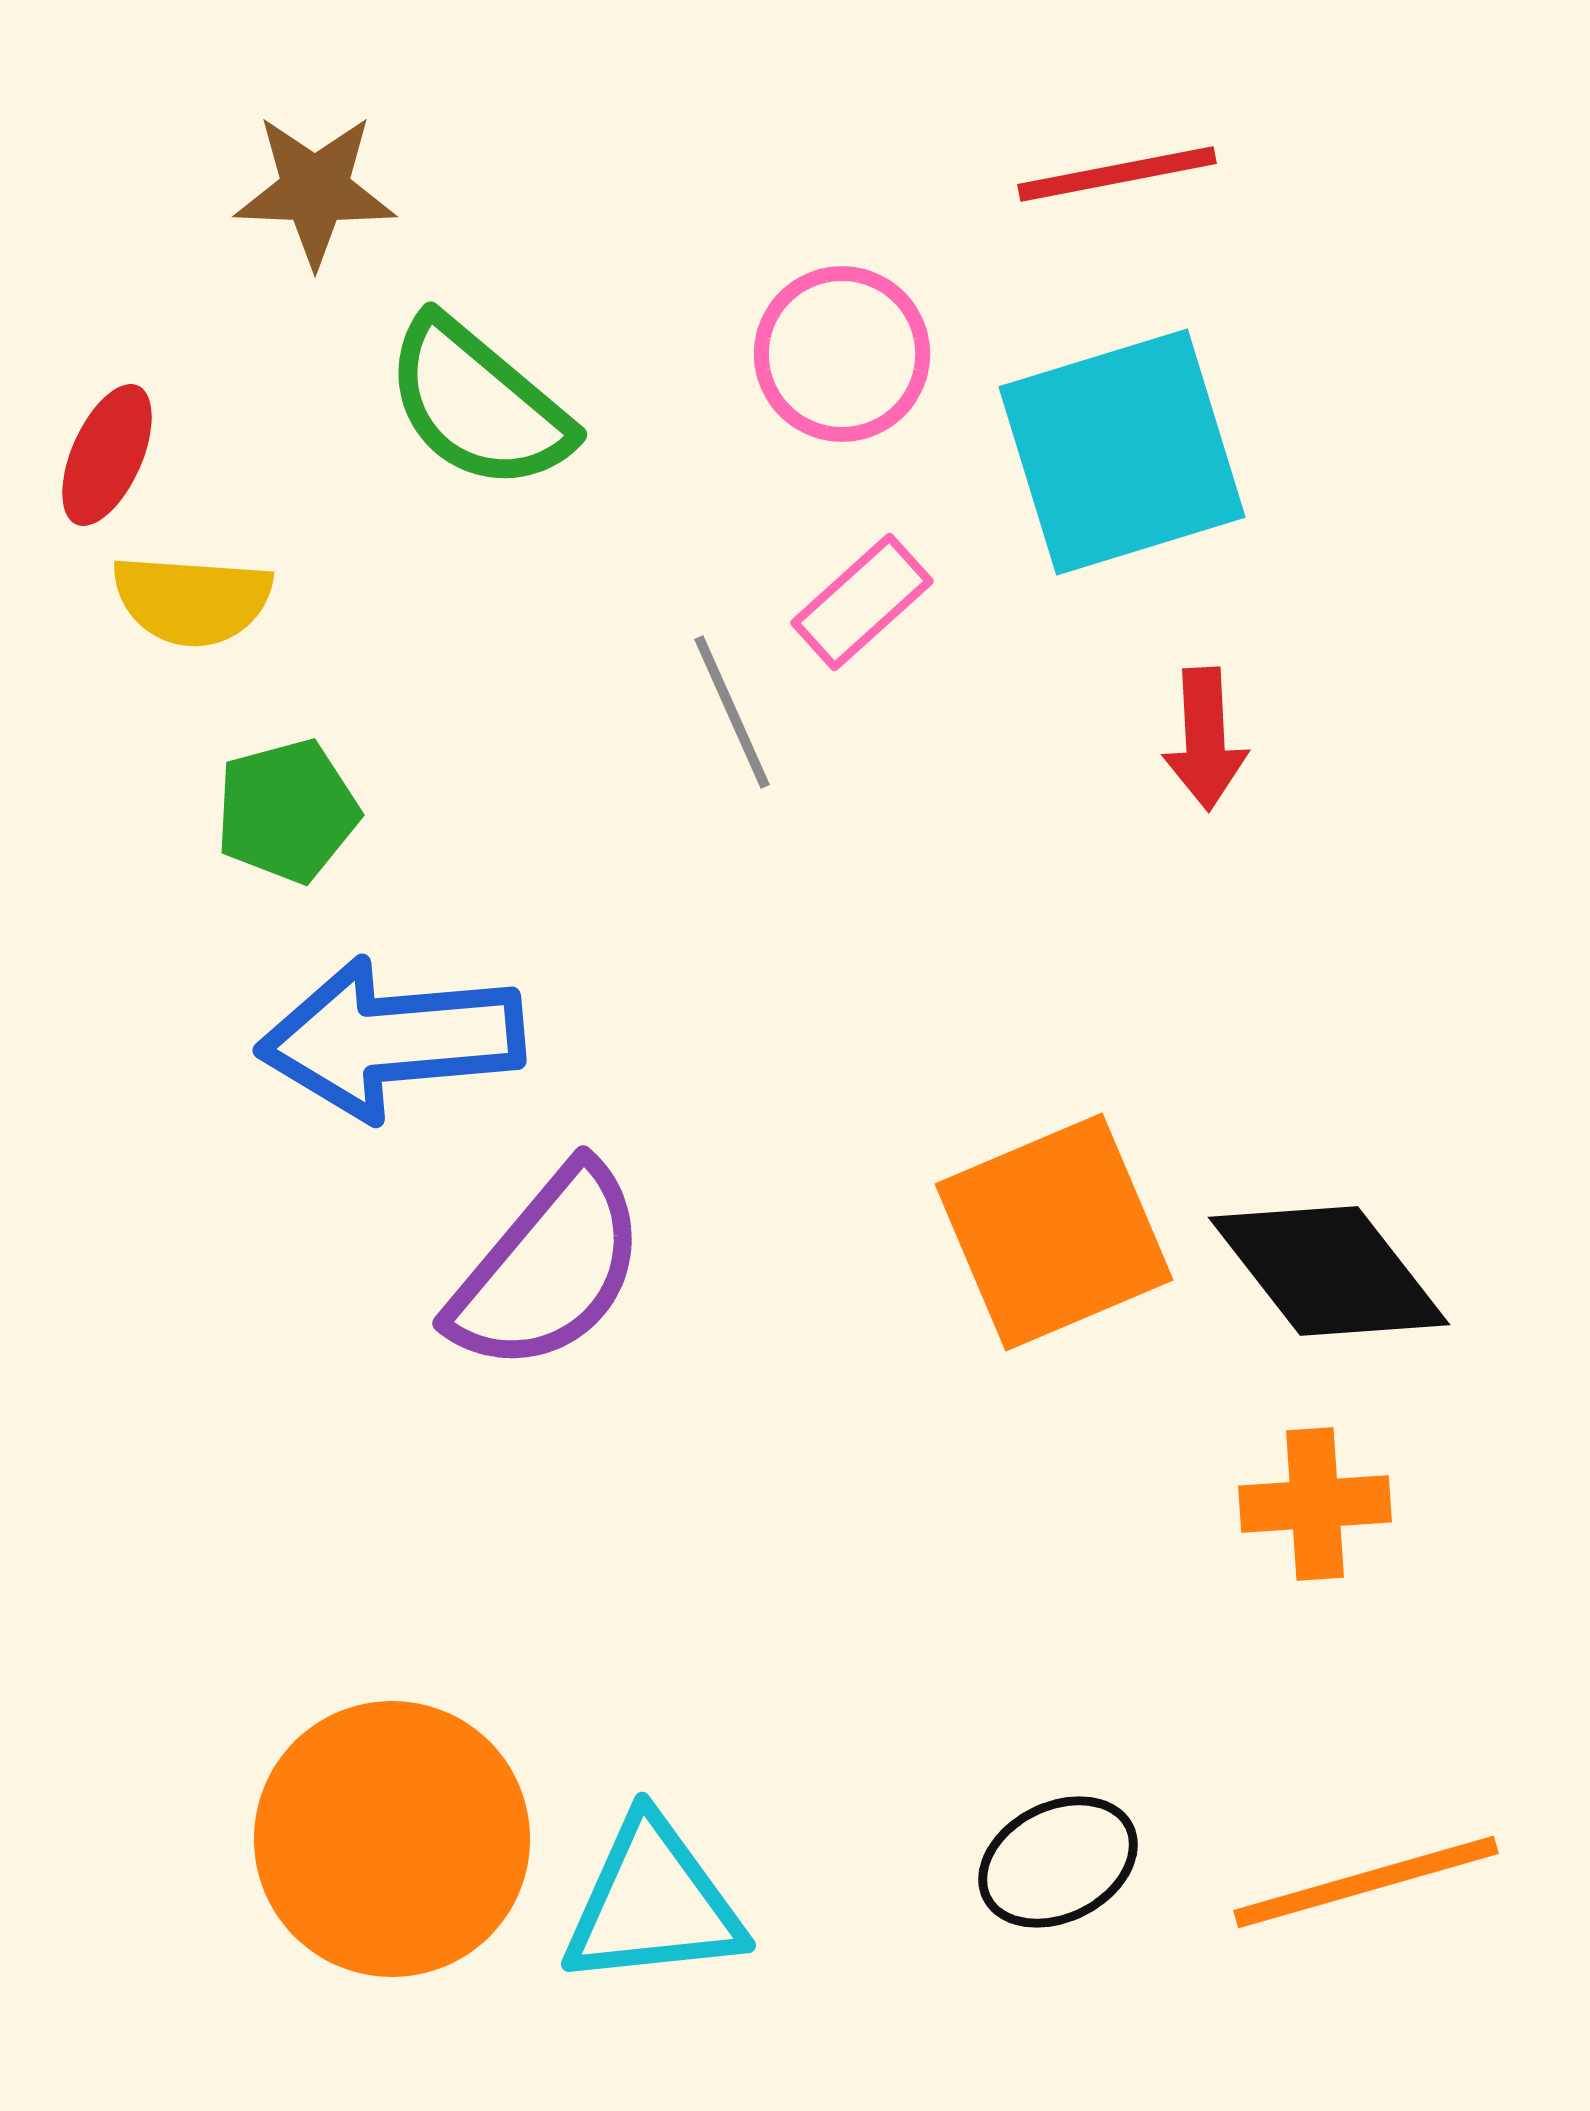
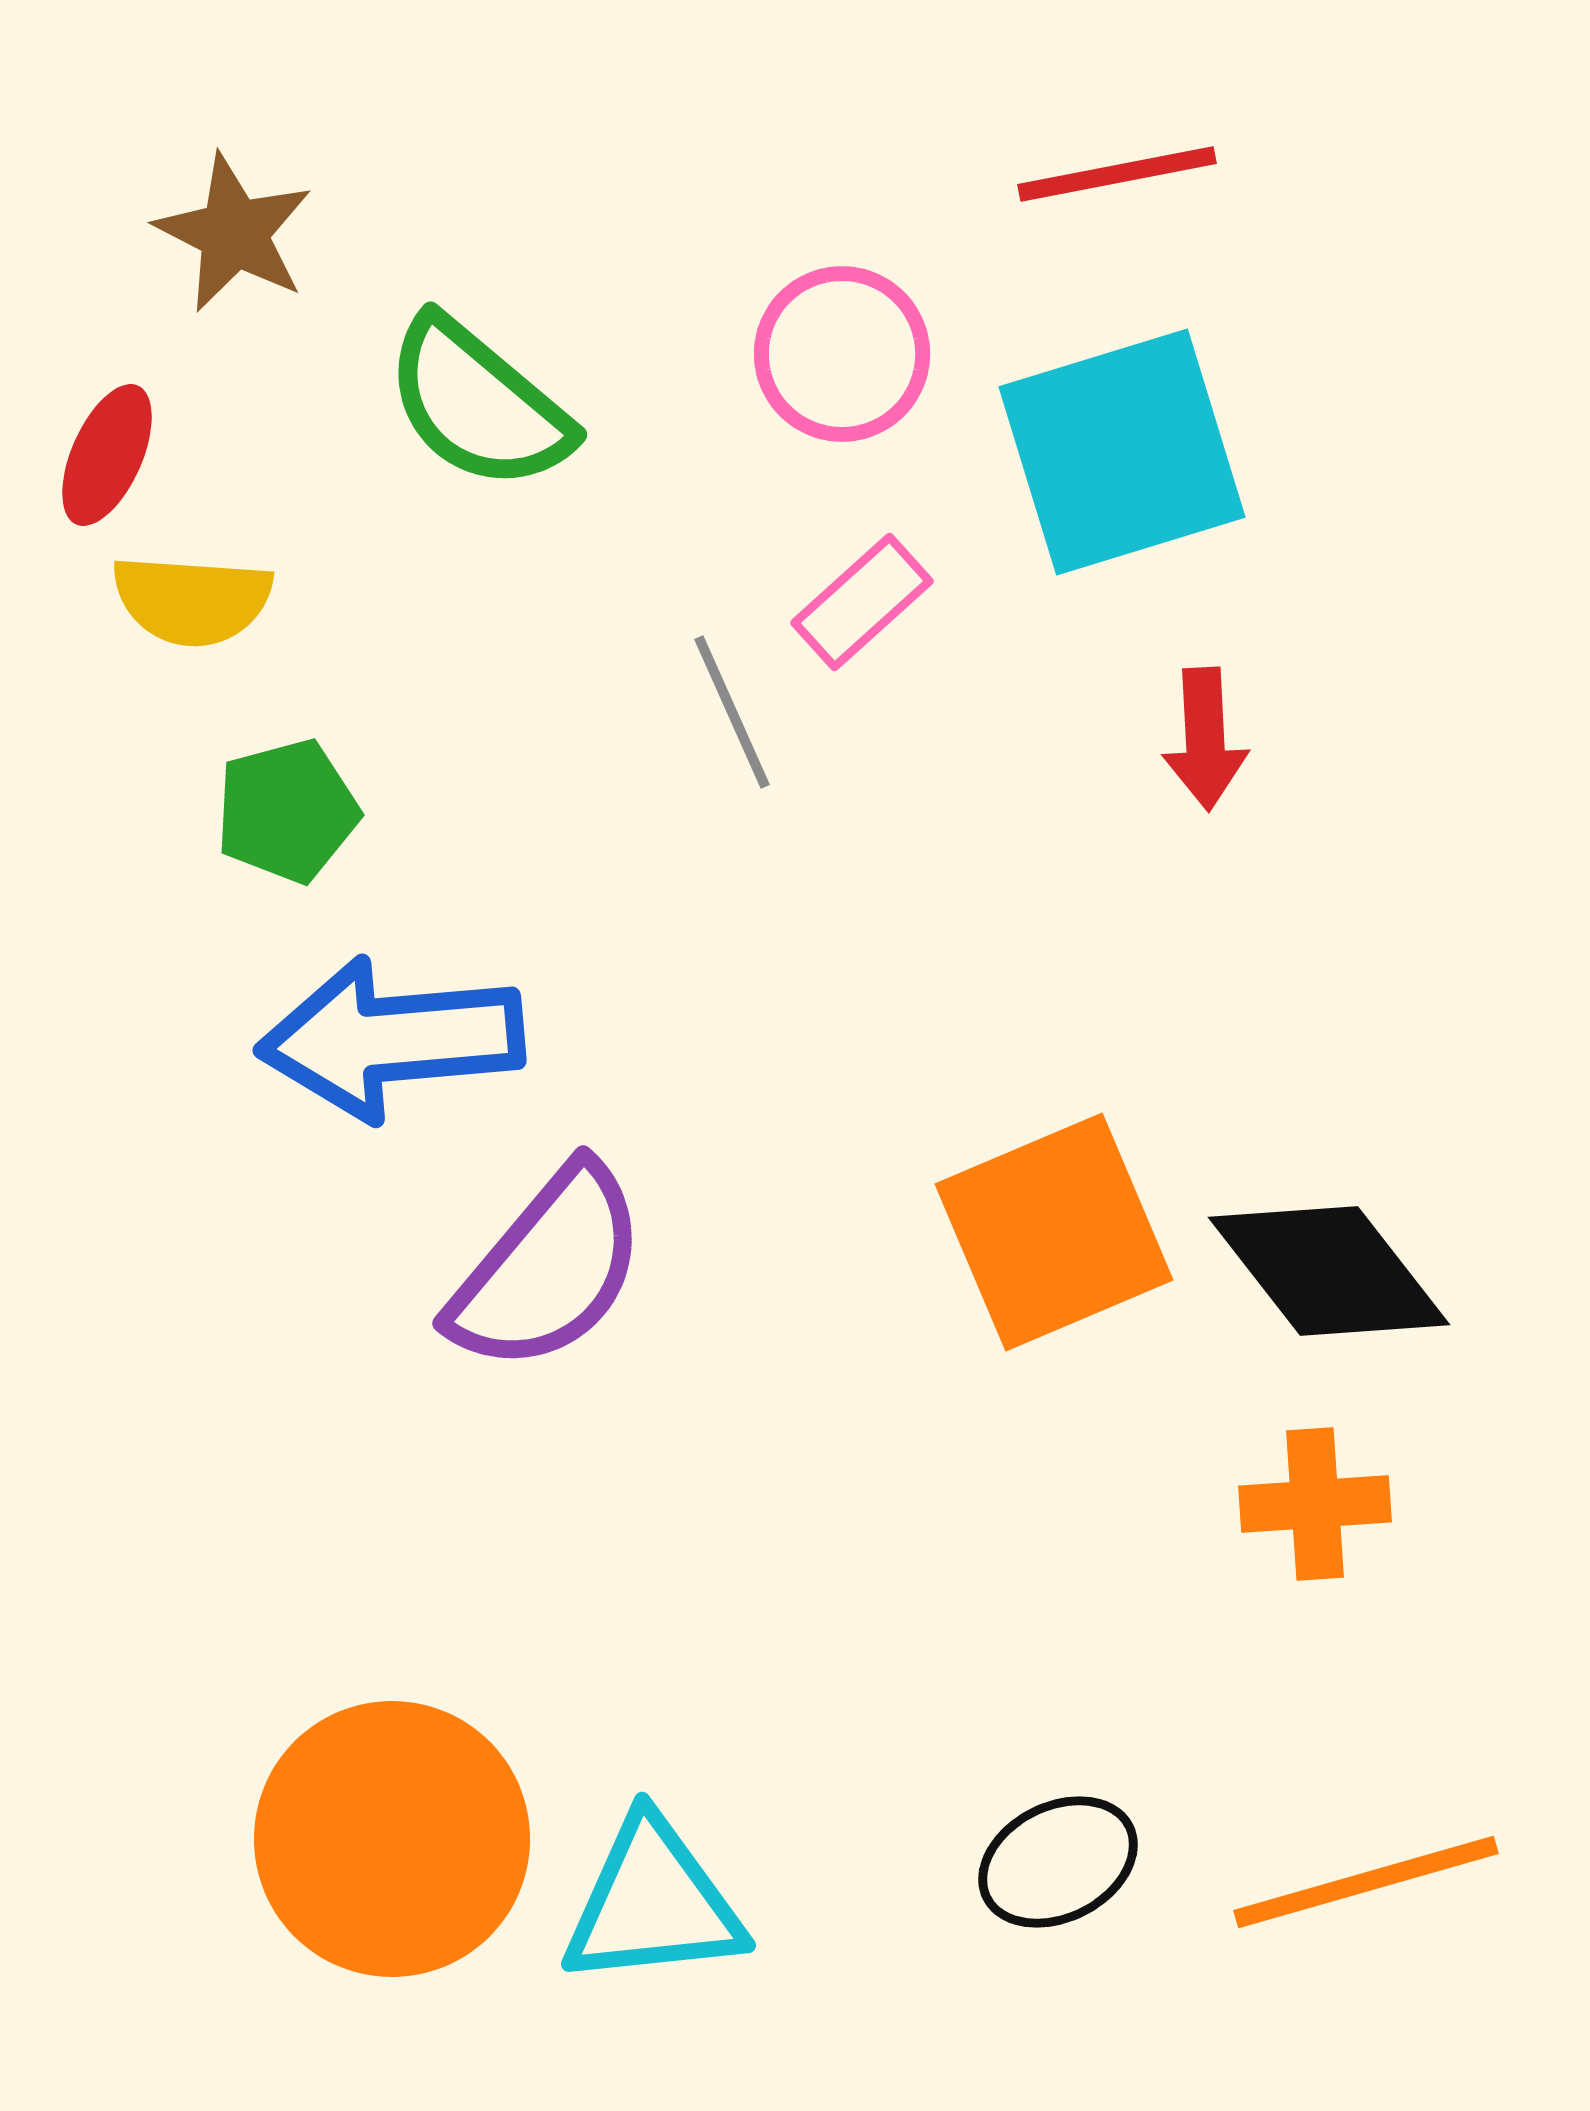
brown star: moved 81 px left, 43 px down; rotated 25 degrees clockwise
